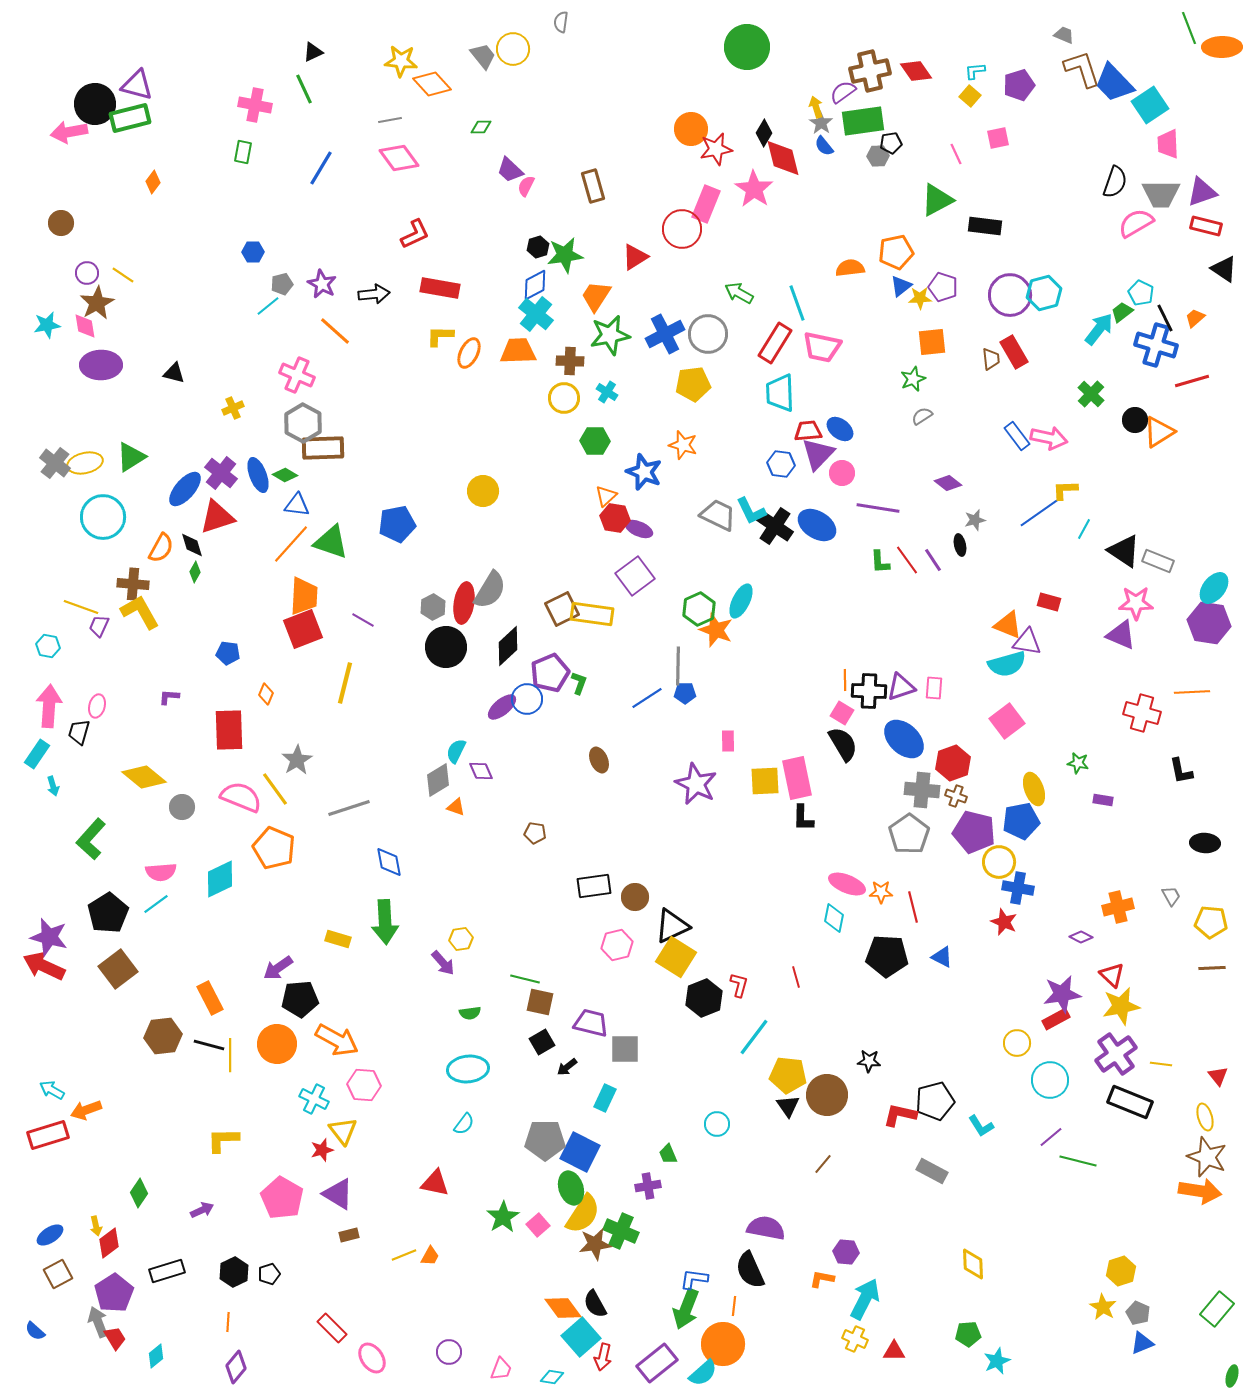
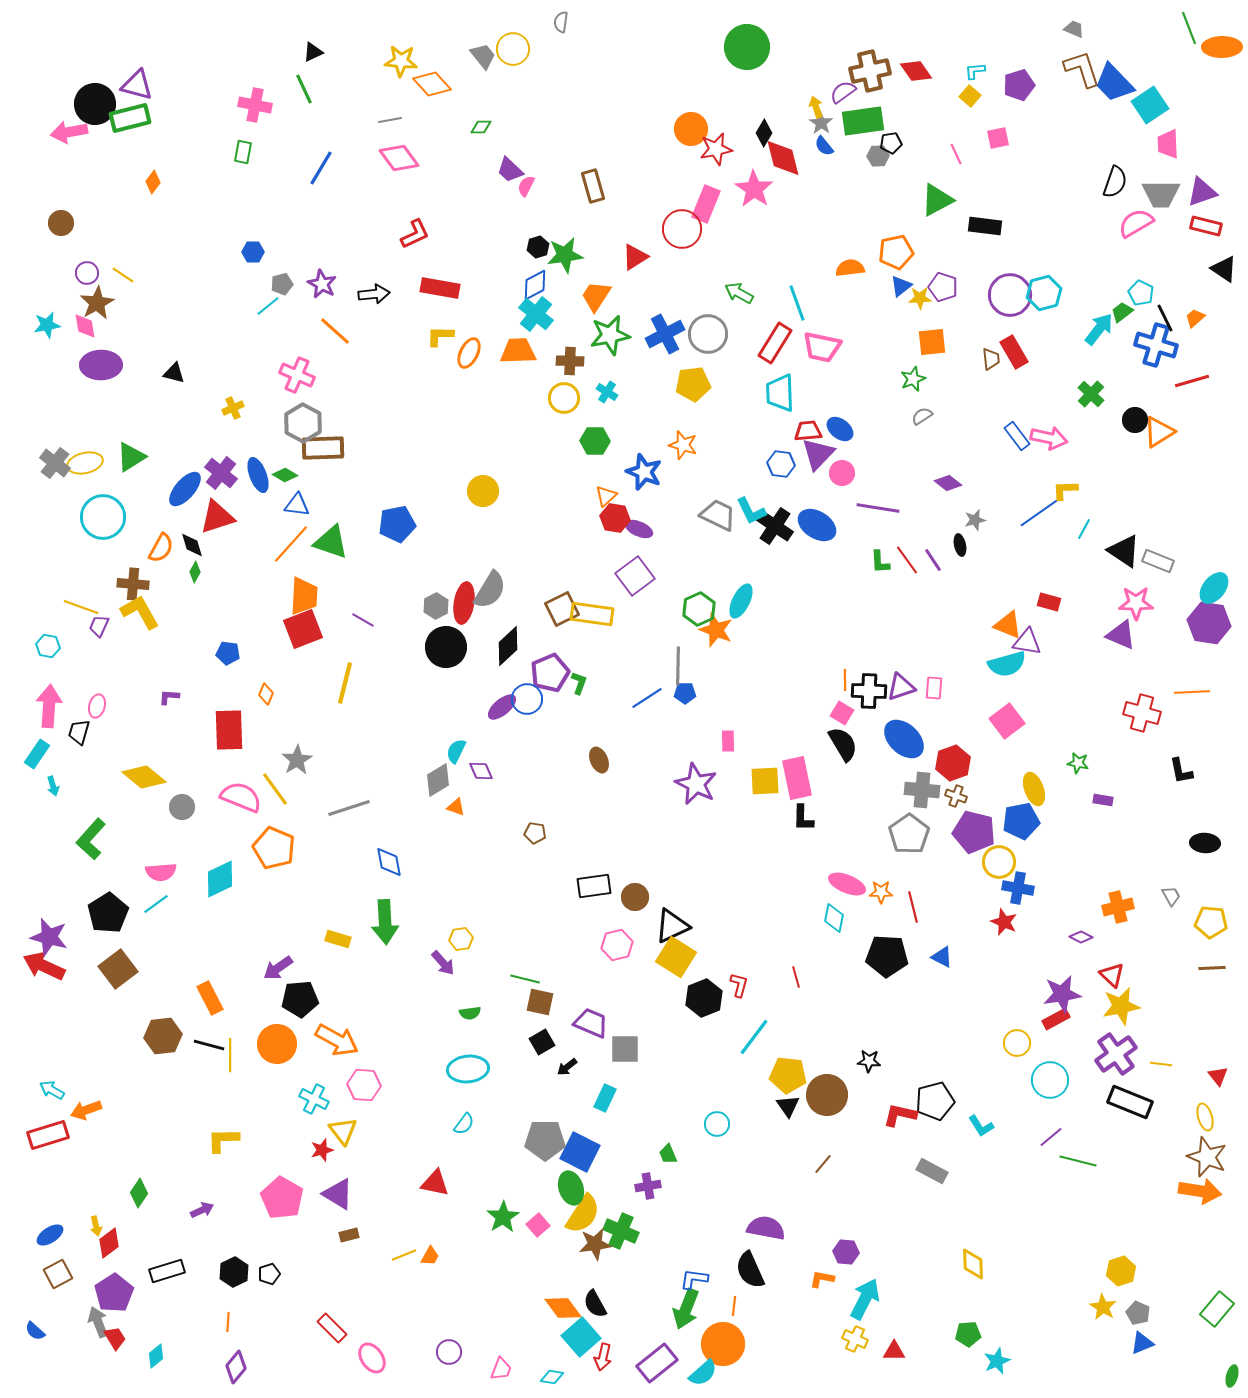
gray trapezoid at (1064, 35): moved 10 px right, 6 px up
gray hexagon at (433, 607): moved 3 px right, 1 px up
purple trapezoid at (591, 1023): rotated 9 degrees clockwise
